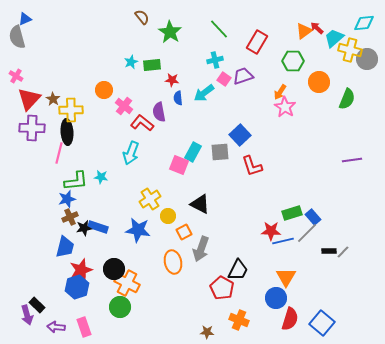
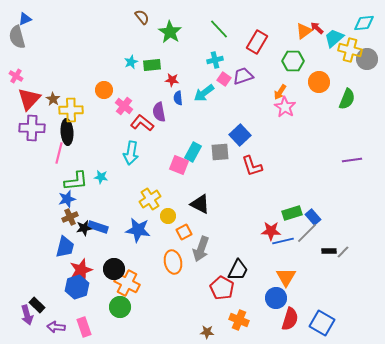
cyan arrow at (131, 153): rotated 10 degrees counterclockwise
blue square at (322, 323): rotated 10 degrees counterclockwise
